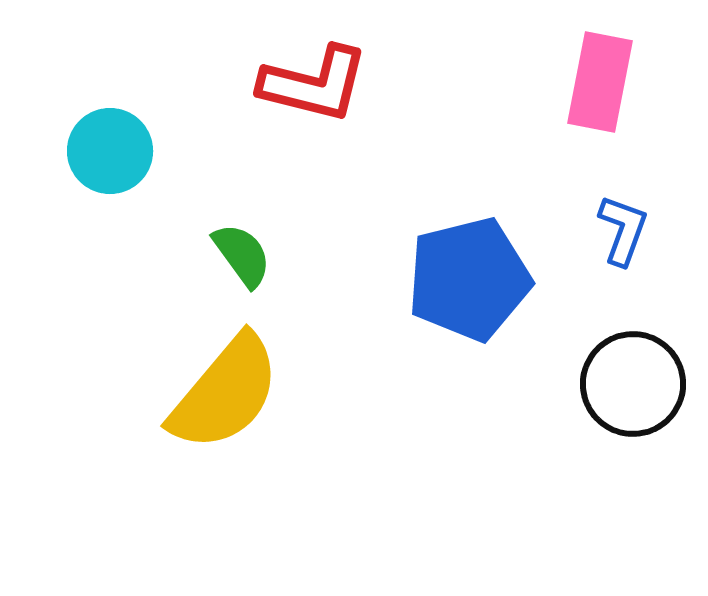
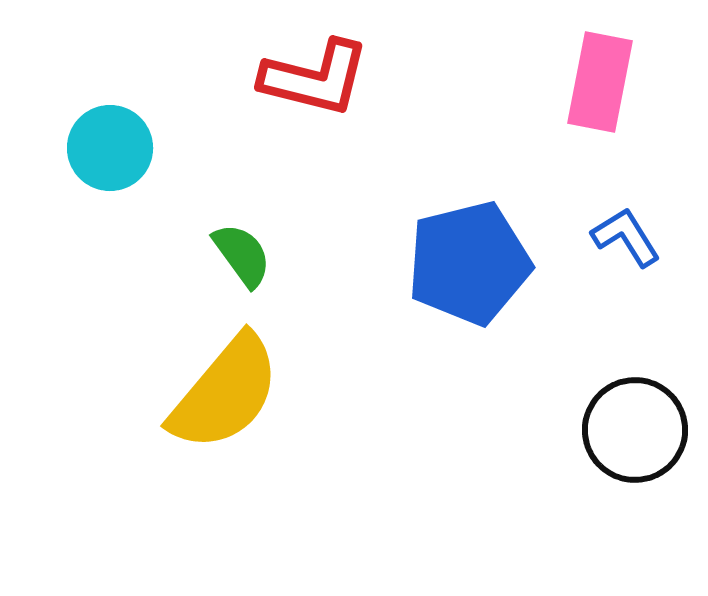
red L-shape: moved 1 px right, 6 px up
cyan circle: moved 3 px up
blue L-shape: moved 3 px right, 7 px down; rotated 52 degrees counterclockwise
blue pentagon: moved 16 px up
black circle: moved 2 px right, 46 px down
